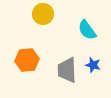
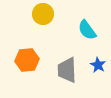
blue star: moved 5 px right; rotated 14 degrees clockwise
